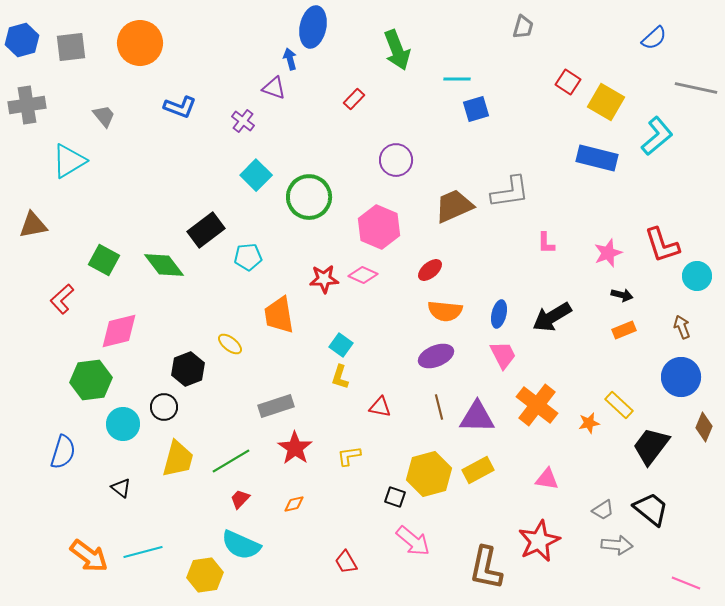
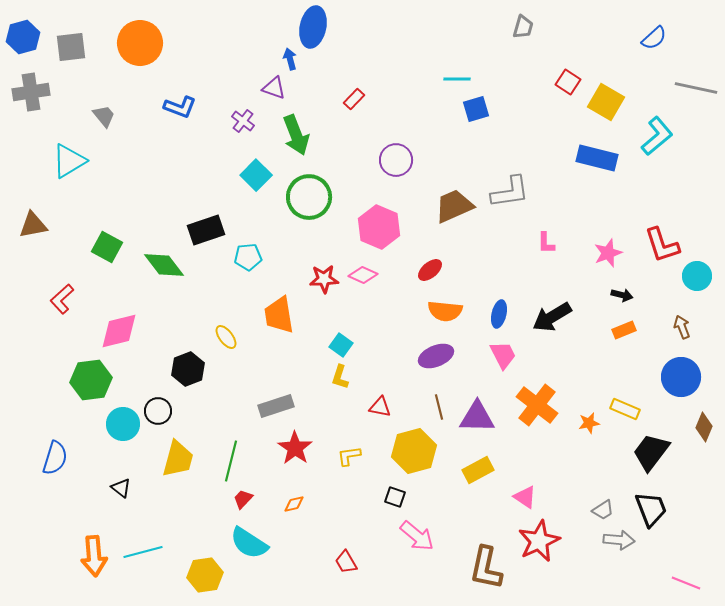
blue hexagon at (22, 40): moved 1 px right, 3 px up
green arrow at (397, 50): moved 101 px left, 85 px down
gray cross at (27, 105): moved 4 px right, 13 px up
black rectangle at (206, 230): rotated 18 degrees clockwise
green square at (104, 260): moved 3 px right, 13 px up
yellow ellipse at (230, 344): moved 4 px left, 7 px up; rotated 15 degrees clockwise
yellow rectangle at (619, 405): moved 6 px right, 4 px down; rotated 20 degrees counterclockwise
black circle at (164, 407): moved 6 px left, 4 px down
black trapezoid at (651, 446): moved 6 px down
blue semicircle at (63, 452): moved 8 px left, 6 px down
green line at (231, 461): rotated 45 degrees counterclockwise
yellow hexagon at (429, 474): moved 15 px left, 23 px up
pink triangle at (547, 479): moved 22 px left, 18 px down; rotated 25 degrees clockwise
red trapezoid at (240, 499): moved 3 px right
black trapezoid at (651, 509): rotated 30 degrees clockwise
pink arrow at (413, 541): moved 4 px right, 5 px up
cyan semicircle at (241, 545): moved 8 px right, 2 px up; rotated 9 degrees clockwise
gray arrow at (617, 545): moved 2 px right, 5 px up
orange arrow at (89, 556): moved 5 px right; rotated 48 degrees clockwise
